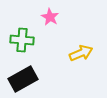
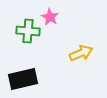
green cross: moved 6 px right, 9 px up
black rectangle: rotated 16 degrees clockwise
